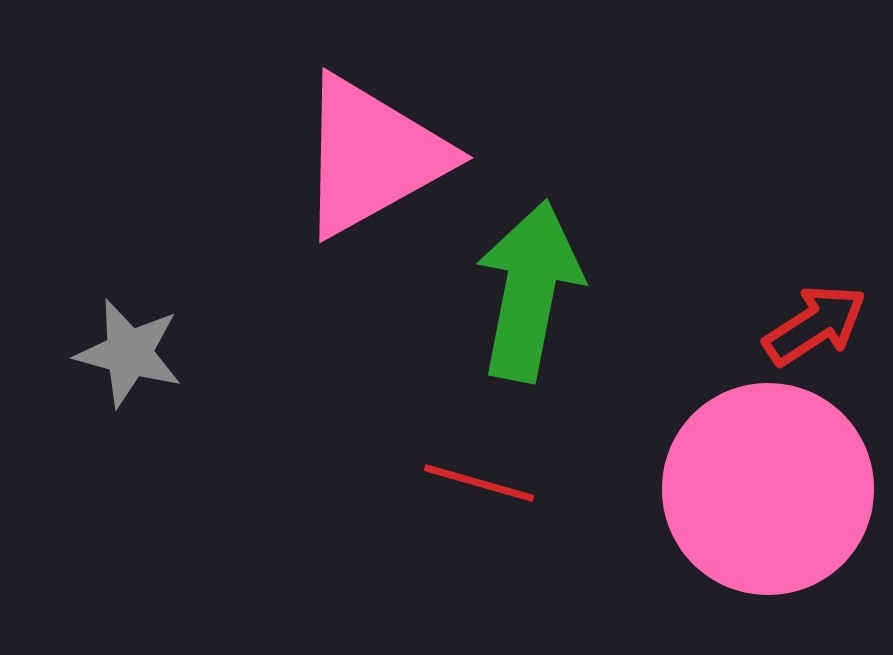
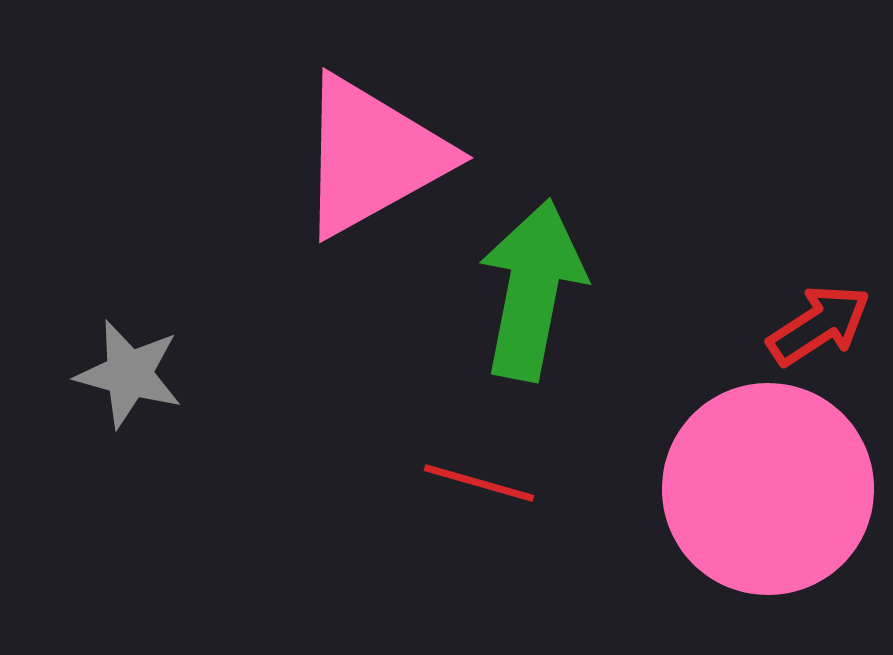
green arrow: moved 3 px right, 1 px up
red arrow: moved 4 px right
gray star: moved 21 px down
